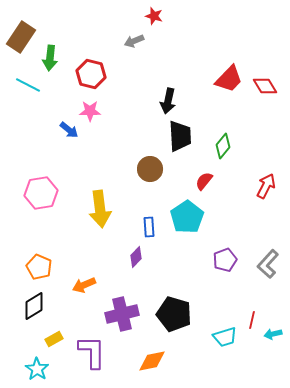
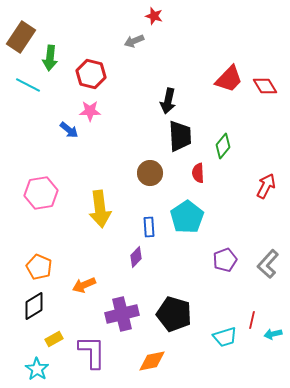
brown circle: moved 4 px down
red semicircle: moved 6 px left, 8 px up; rotated 42 degrees counterclockwise
